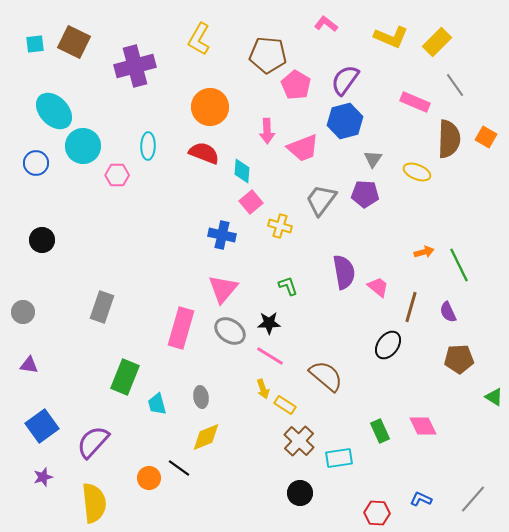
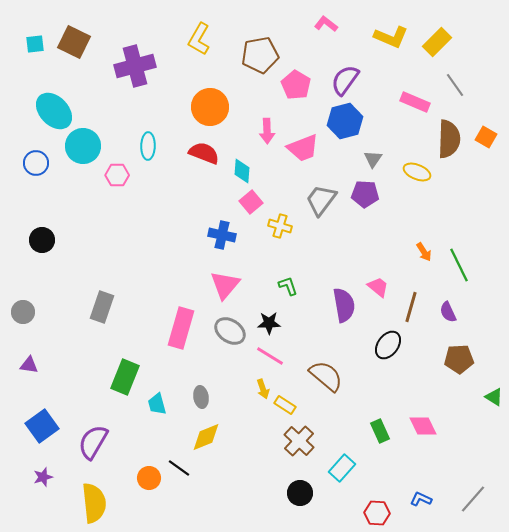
brown pentagon at (268, 55): moved 8 px left; rotated 15 degrees counterclockwise
orange arrow at (424, 252): rotated 72 degrees clockwise
purple semicircle at (344, 272): moved 33 px down
pink triangle at (223, 289): moved 2 px right, 4 px up
purple semicircle at (93, 442): rotated 12 degrees counterclockwise
cyan rectangle at (339, 458): moved 3 px right, 10 px down; rotated 40 degrees counterclockwise
